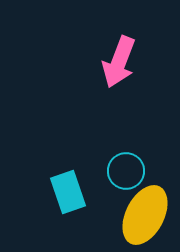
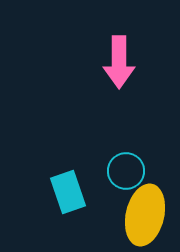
pink arrow: rotated 21 degrees counterclockwise
yellow ellipse: rotated 14 degrees counterclockwise
